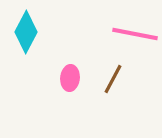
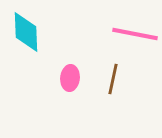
cyan diamond: rotated 30 degrees counterclockwise
brown line: rotated 16 degrees counterclockwise
